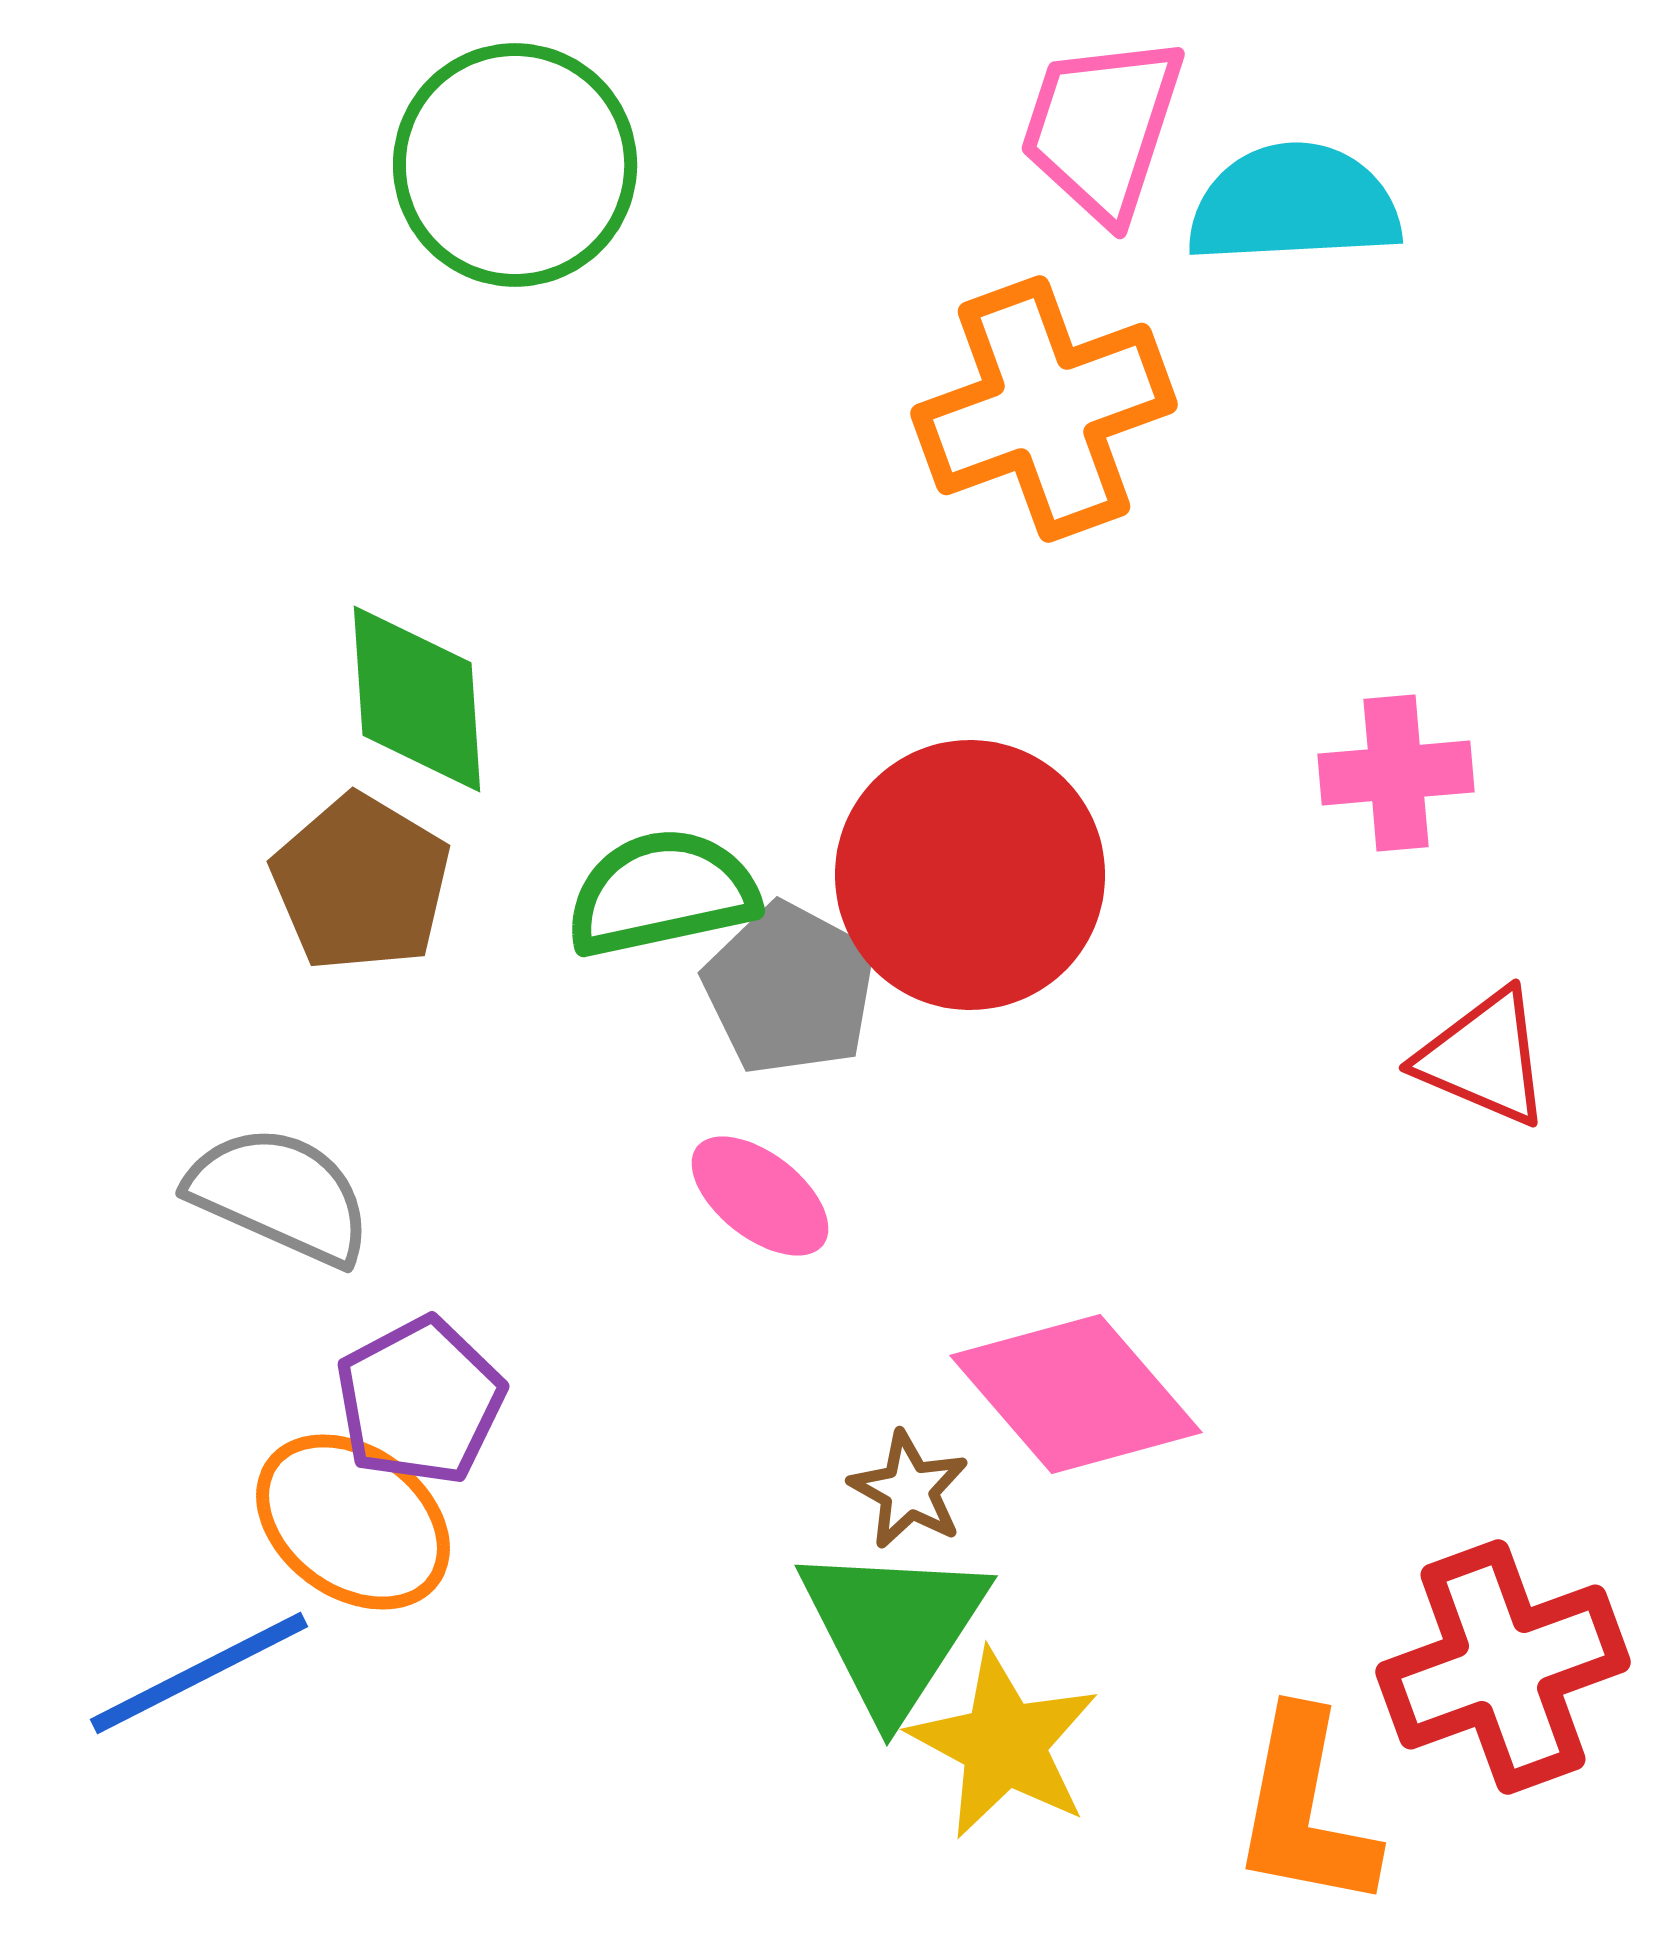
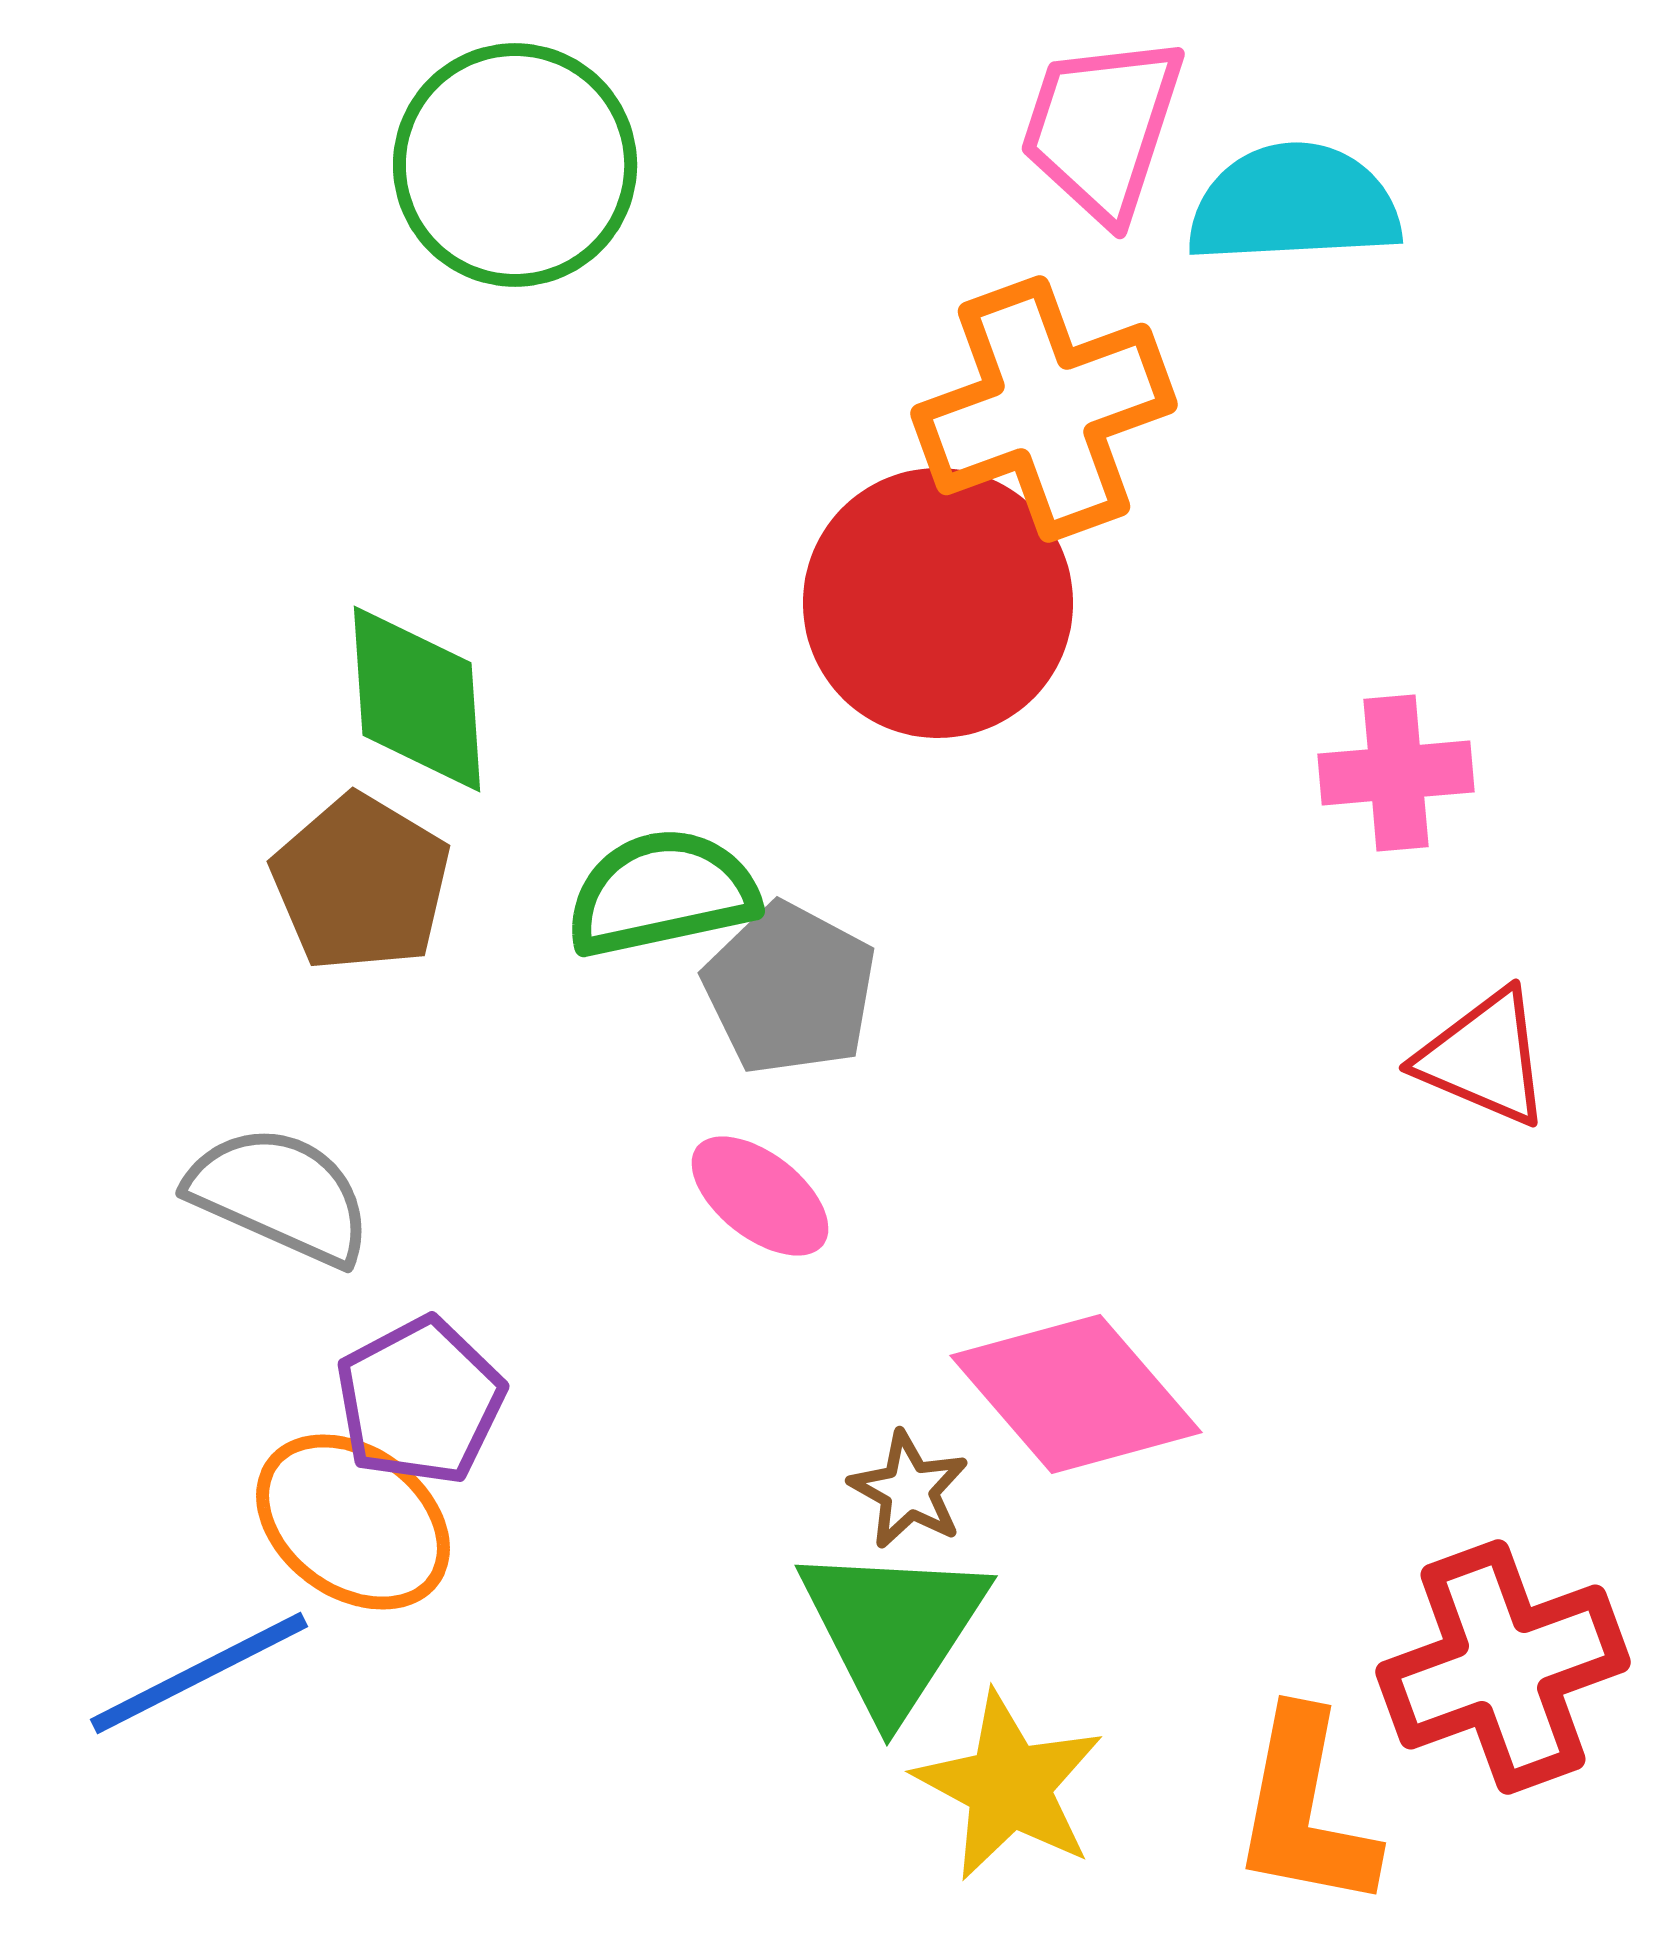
red circle: moved 32 px left, 272 px up
yellow star: moved 5 px right, 42 px down
